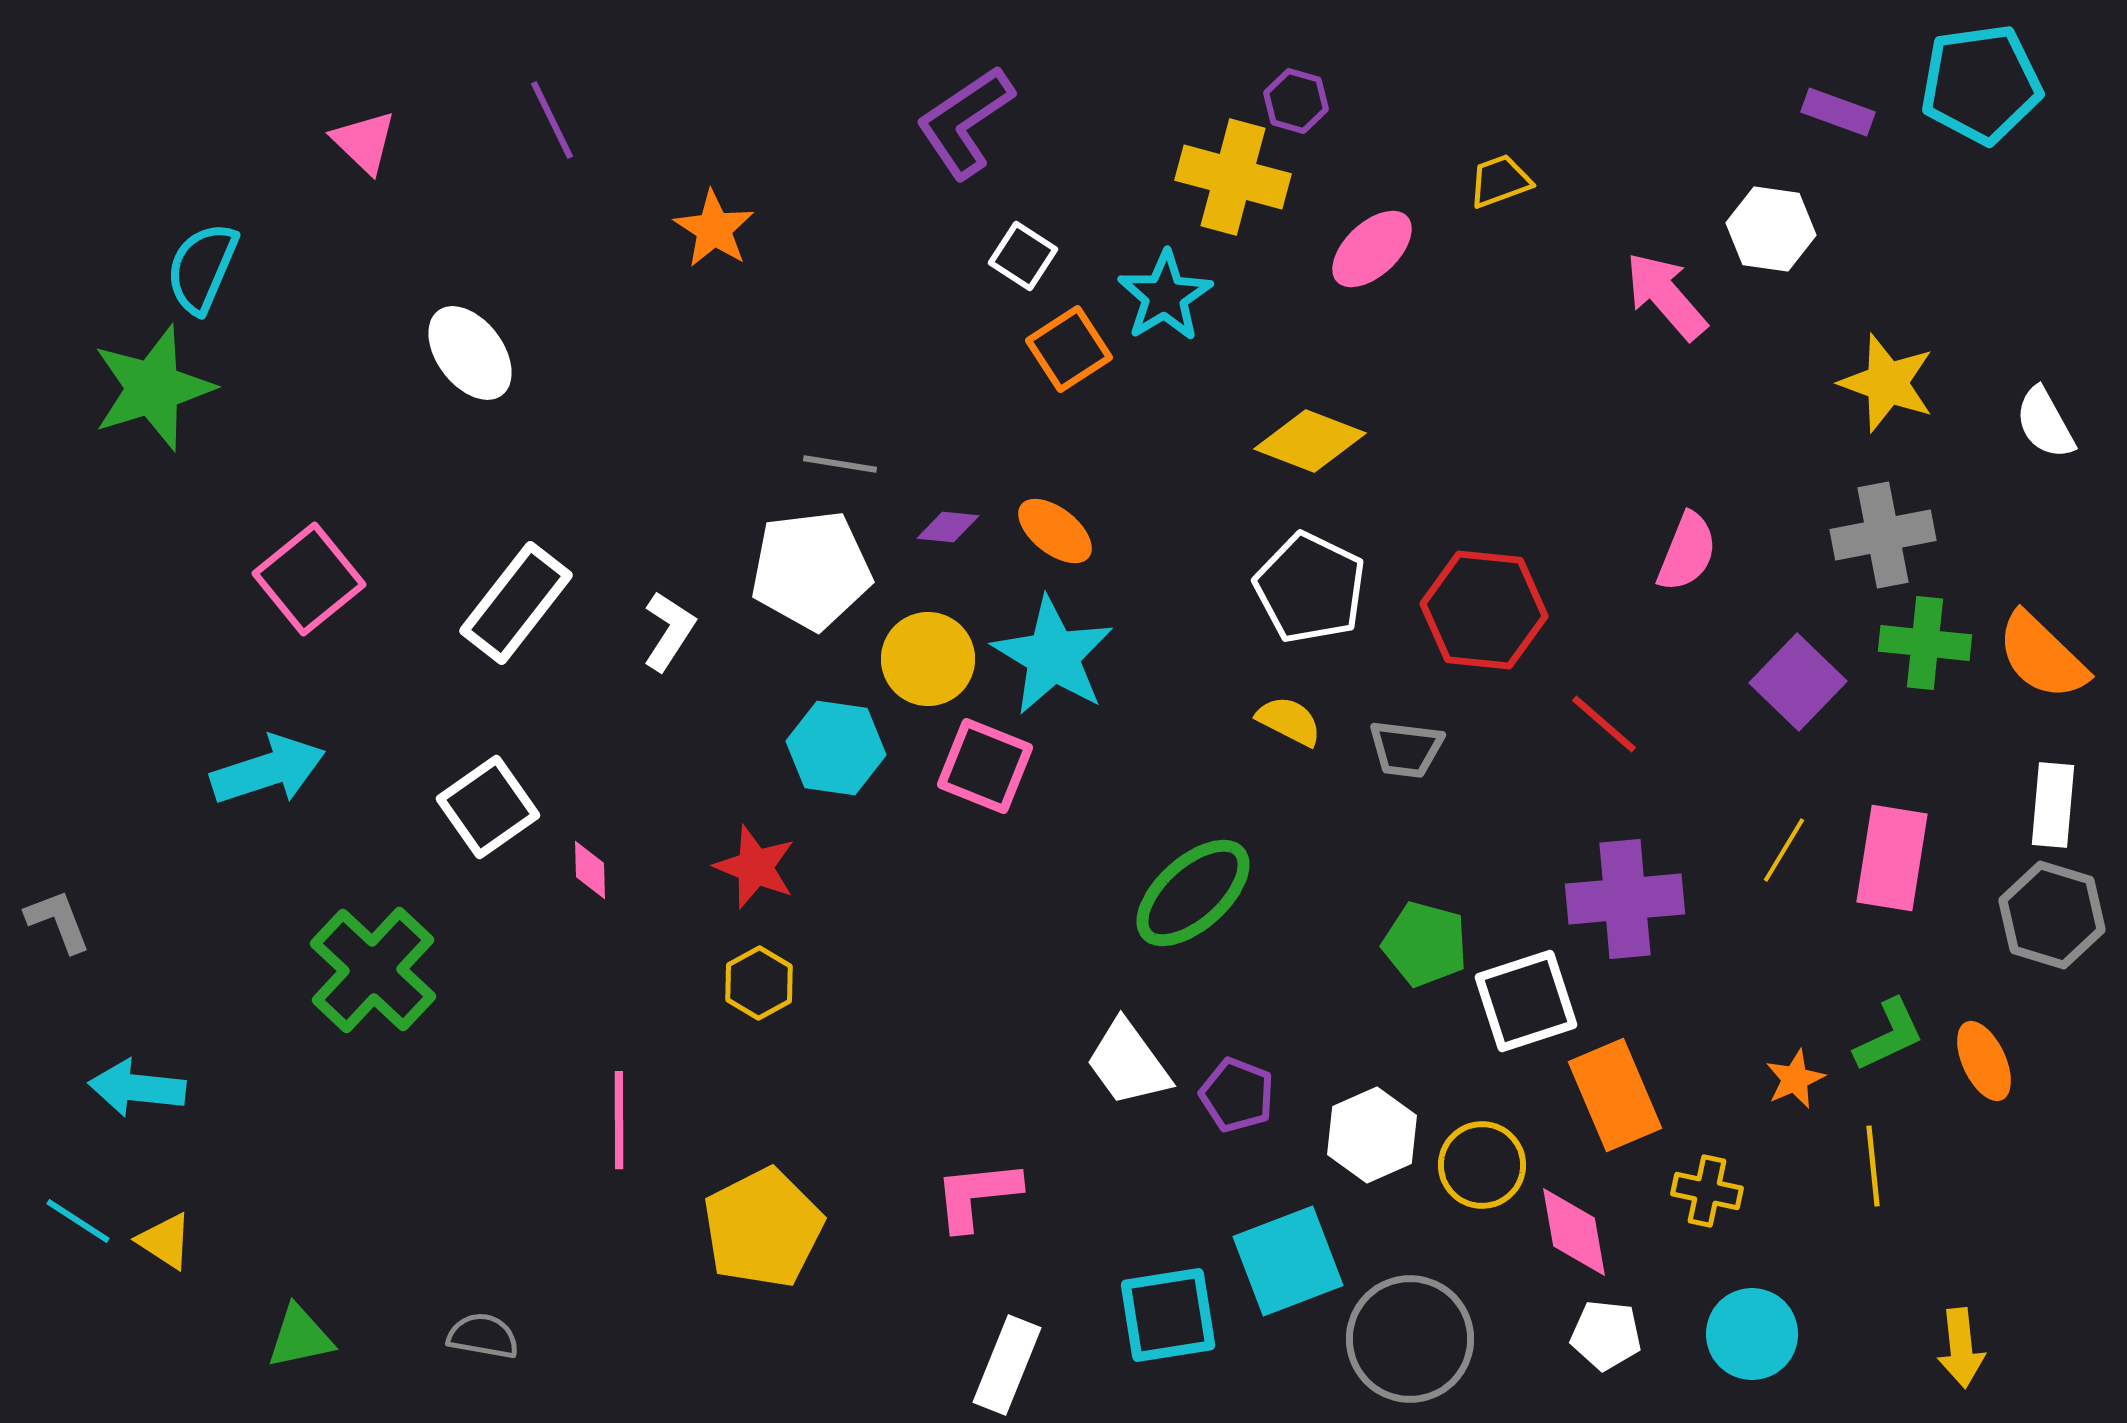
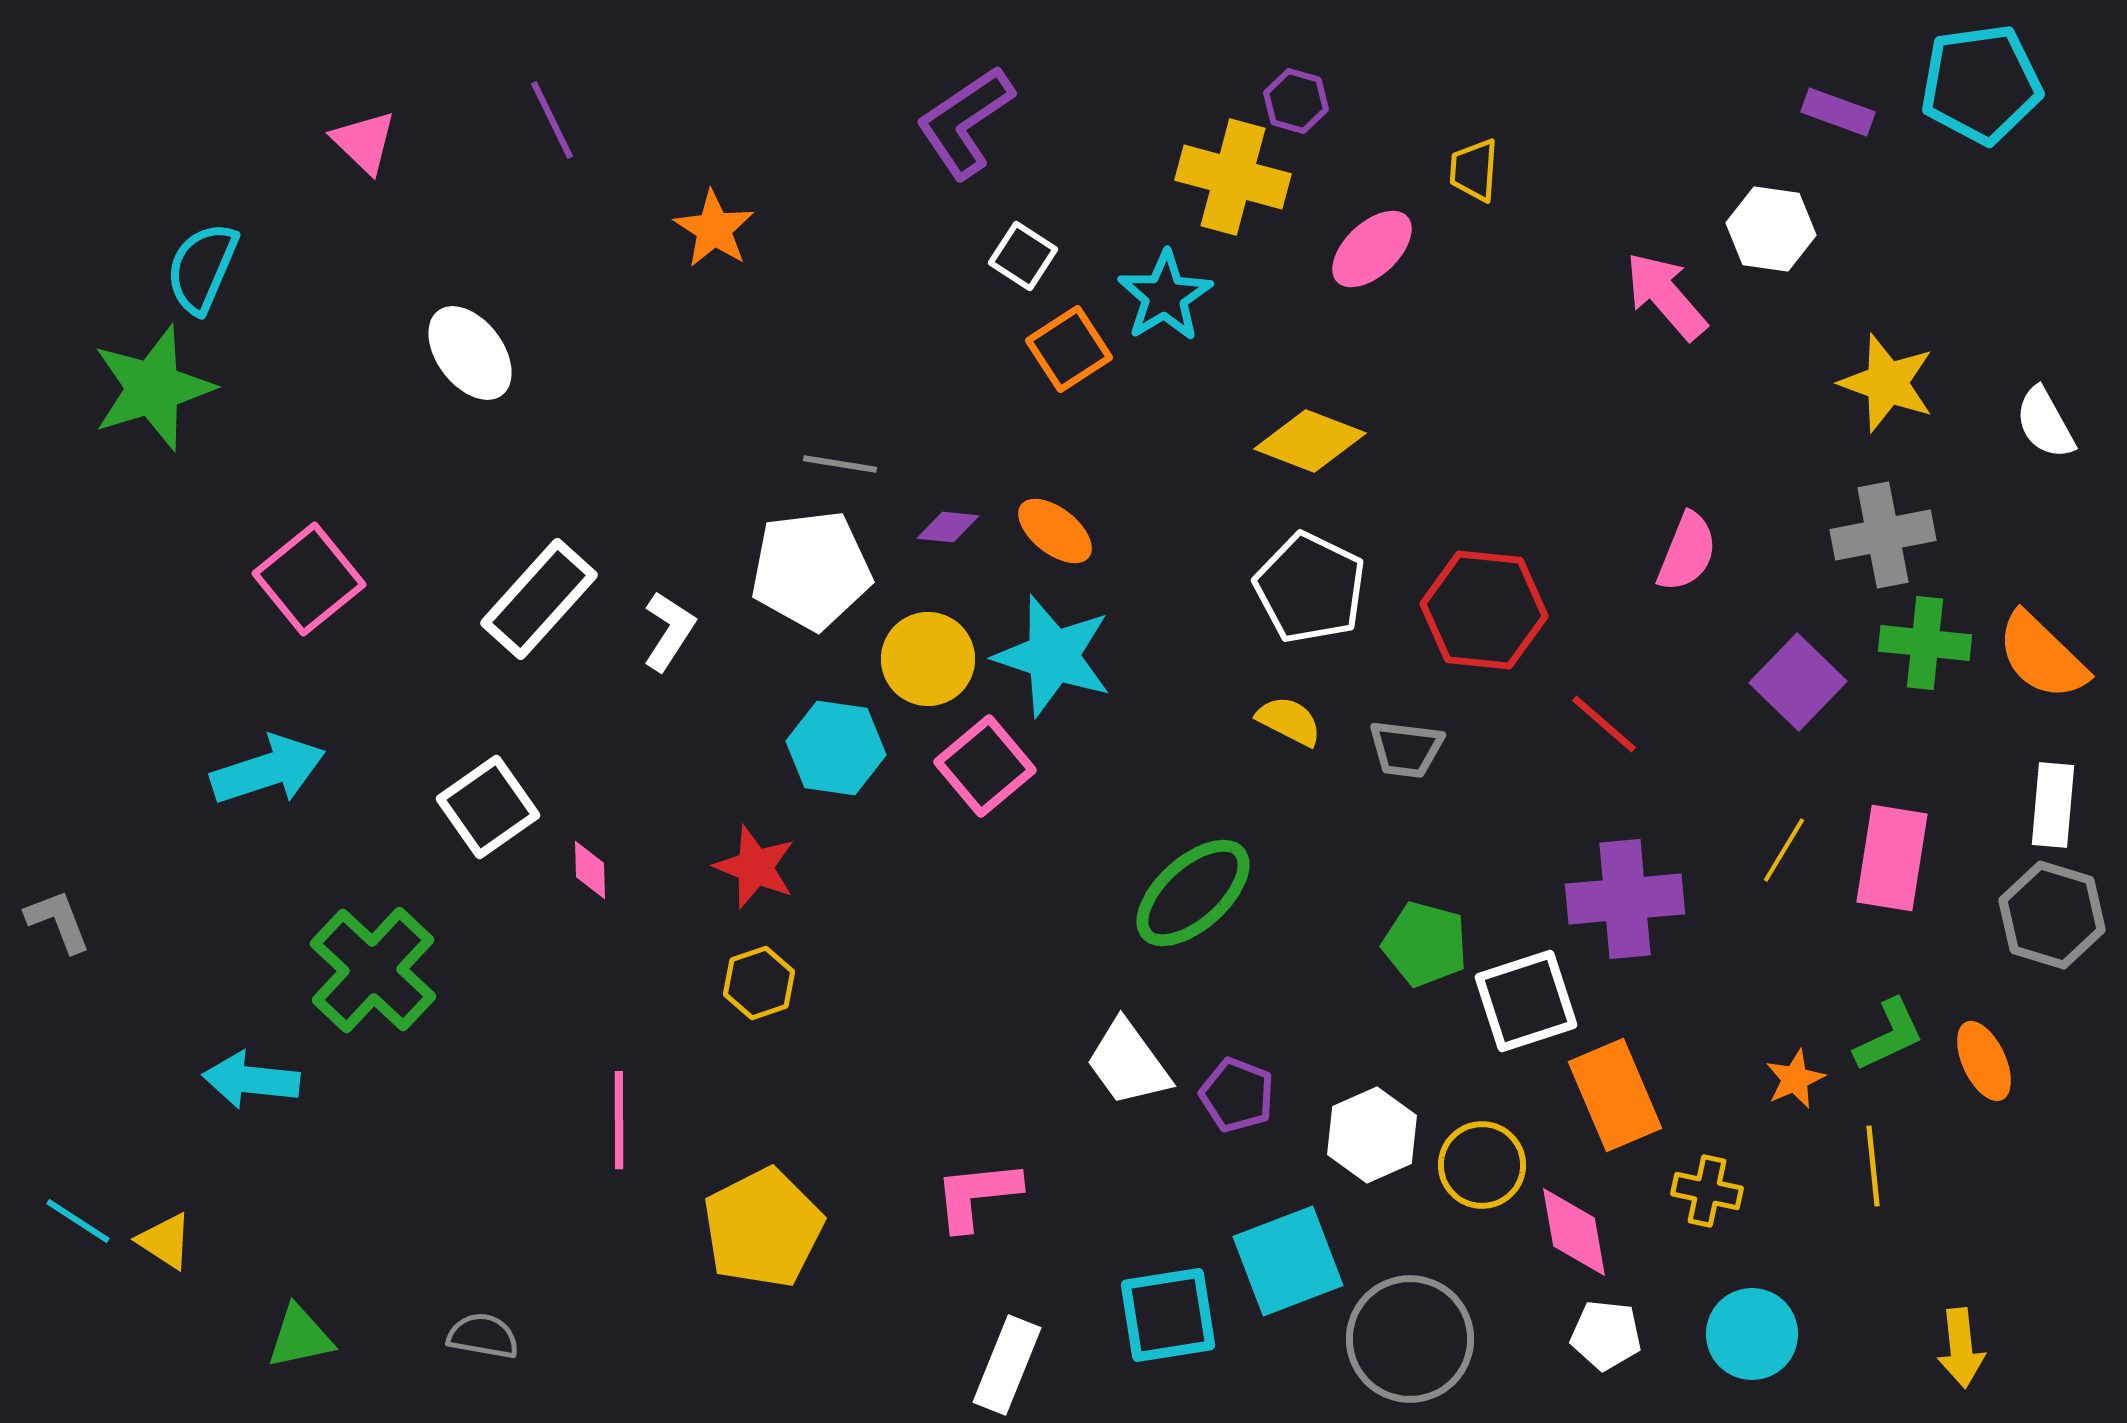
yellow trapezoid at (1500, 181): moved 26 px left, 11 px up; rotated 66 degrees counterclockwise
white rectangle at (516, 603): moved 23 px right, 4 px up; rotated 4 degrees clockwise
cyan star at (1053, 656): rotated 13 degrees counterclockwise
pink square at (985, 766): rotated 28 degrees clockwise
yellow hexagon at (759, 983): rotated 10 degrees clockwise
cyan arrow at (137, 1088): moved 114 px right, 8 px up
